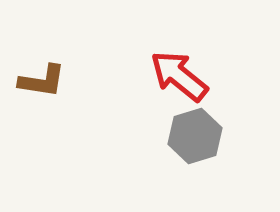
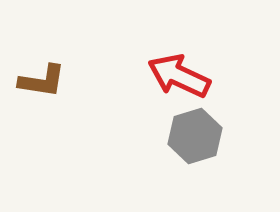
red arrow: rotated 14 degrees counterclockwise
